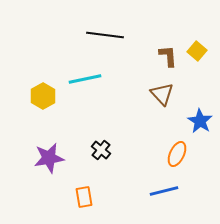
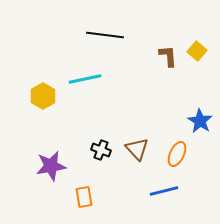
brown triangle: moved 25 px left, 55 px down
black cross: rotated 18 degrees counterclockwise
purple star: moved 2 px right, 8 px down
